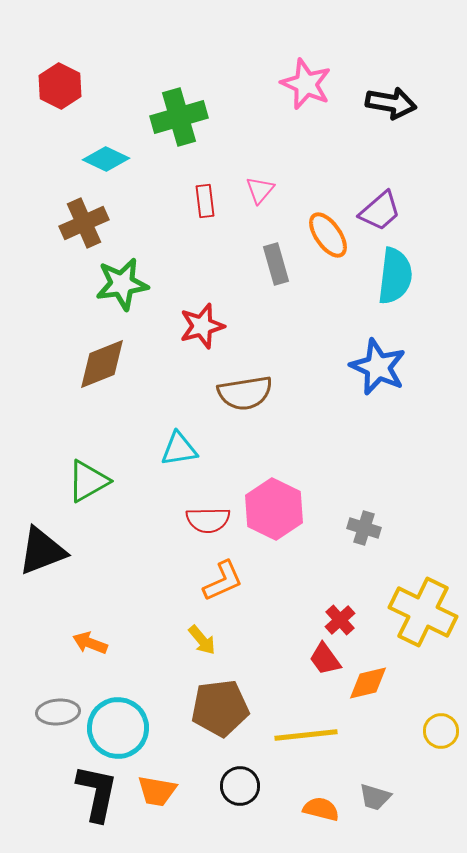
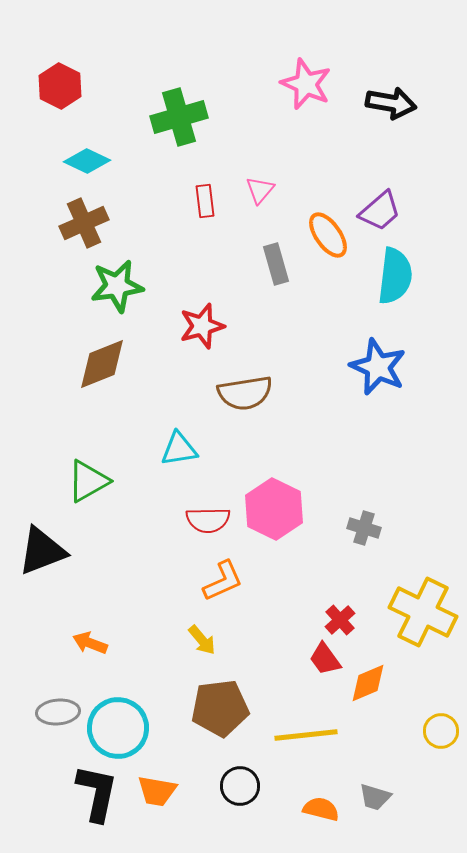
cyan diamond: moved 19 px left, 2 px down
green star: moved 5 px left, 2 px down
orange diamond: rotated 9 degrees counterclockwise
